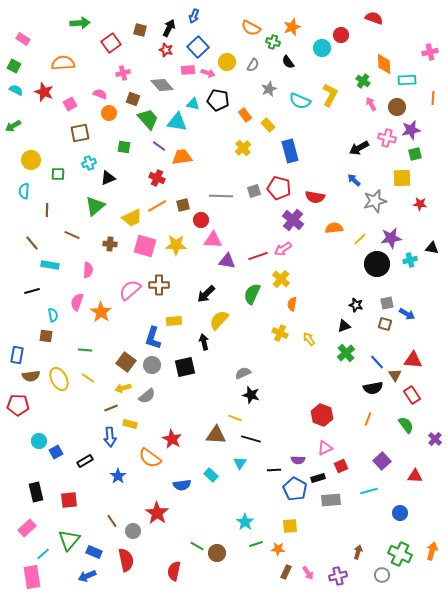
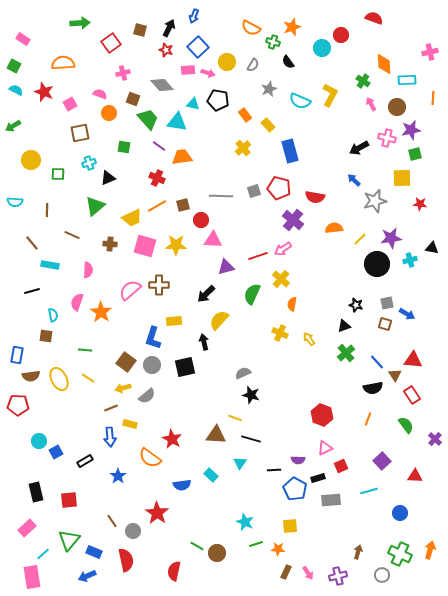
cyan semicircle at (24, 191): moved 9 px left, 11 px down; rotated 91 degrees counterclockwise
purple triangle at (227, 261): moved 1 px left, 6 px down; rotated 24 degrees counterclockwise
cyan star at (245, 522): rotated 12 degrees counterclockwise
orange arrow at (432, 551): moved 2 px left, 1 px up
